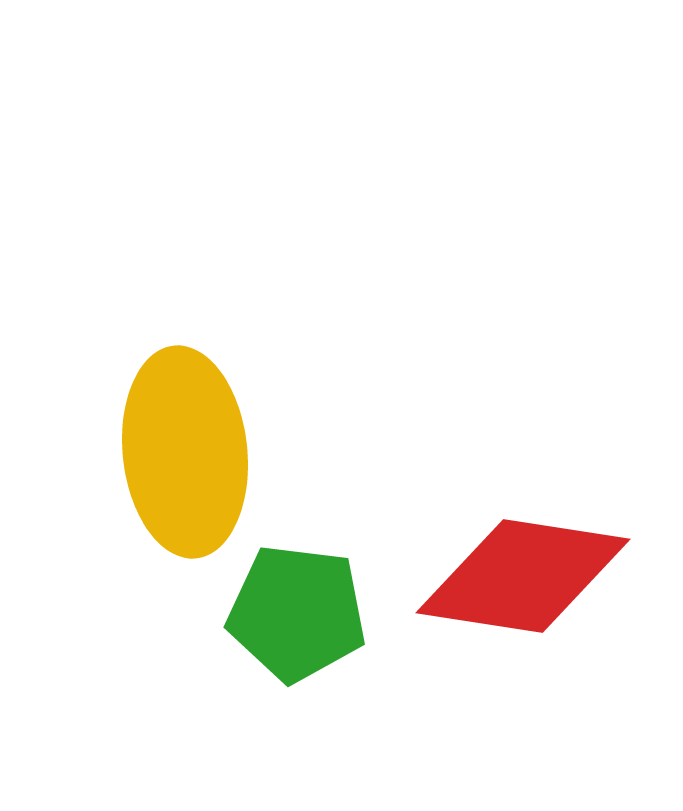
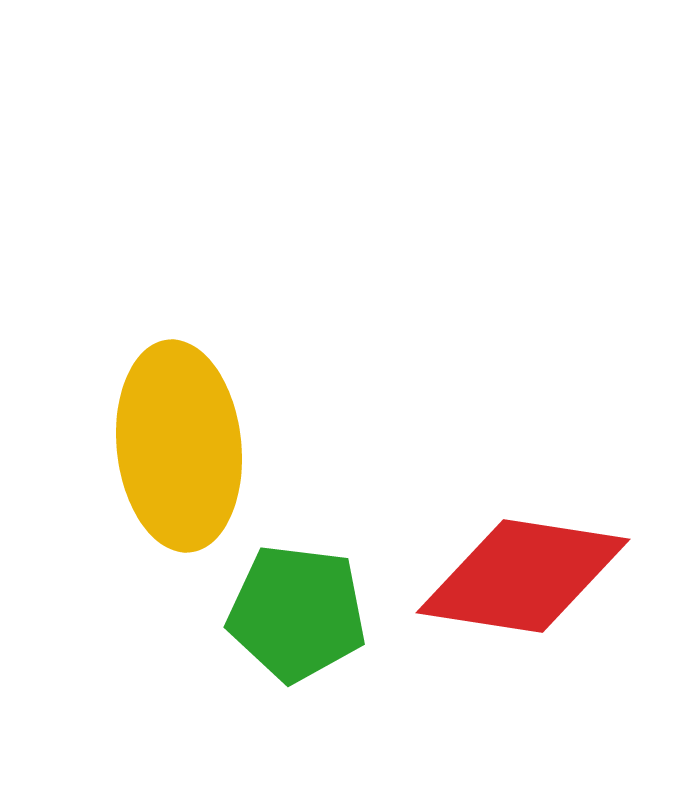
yellow ellipse: moved 6 px left, 6 px up
